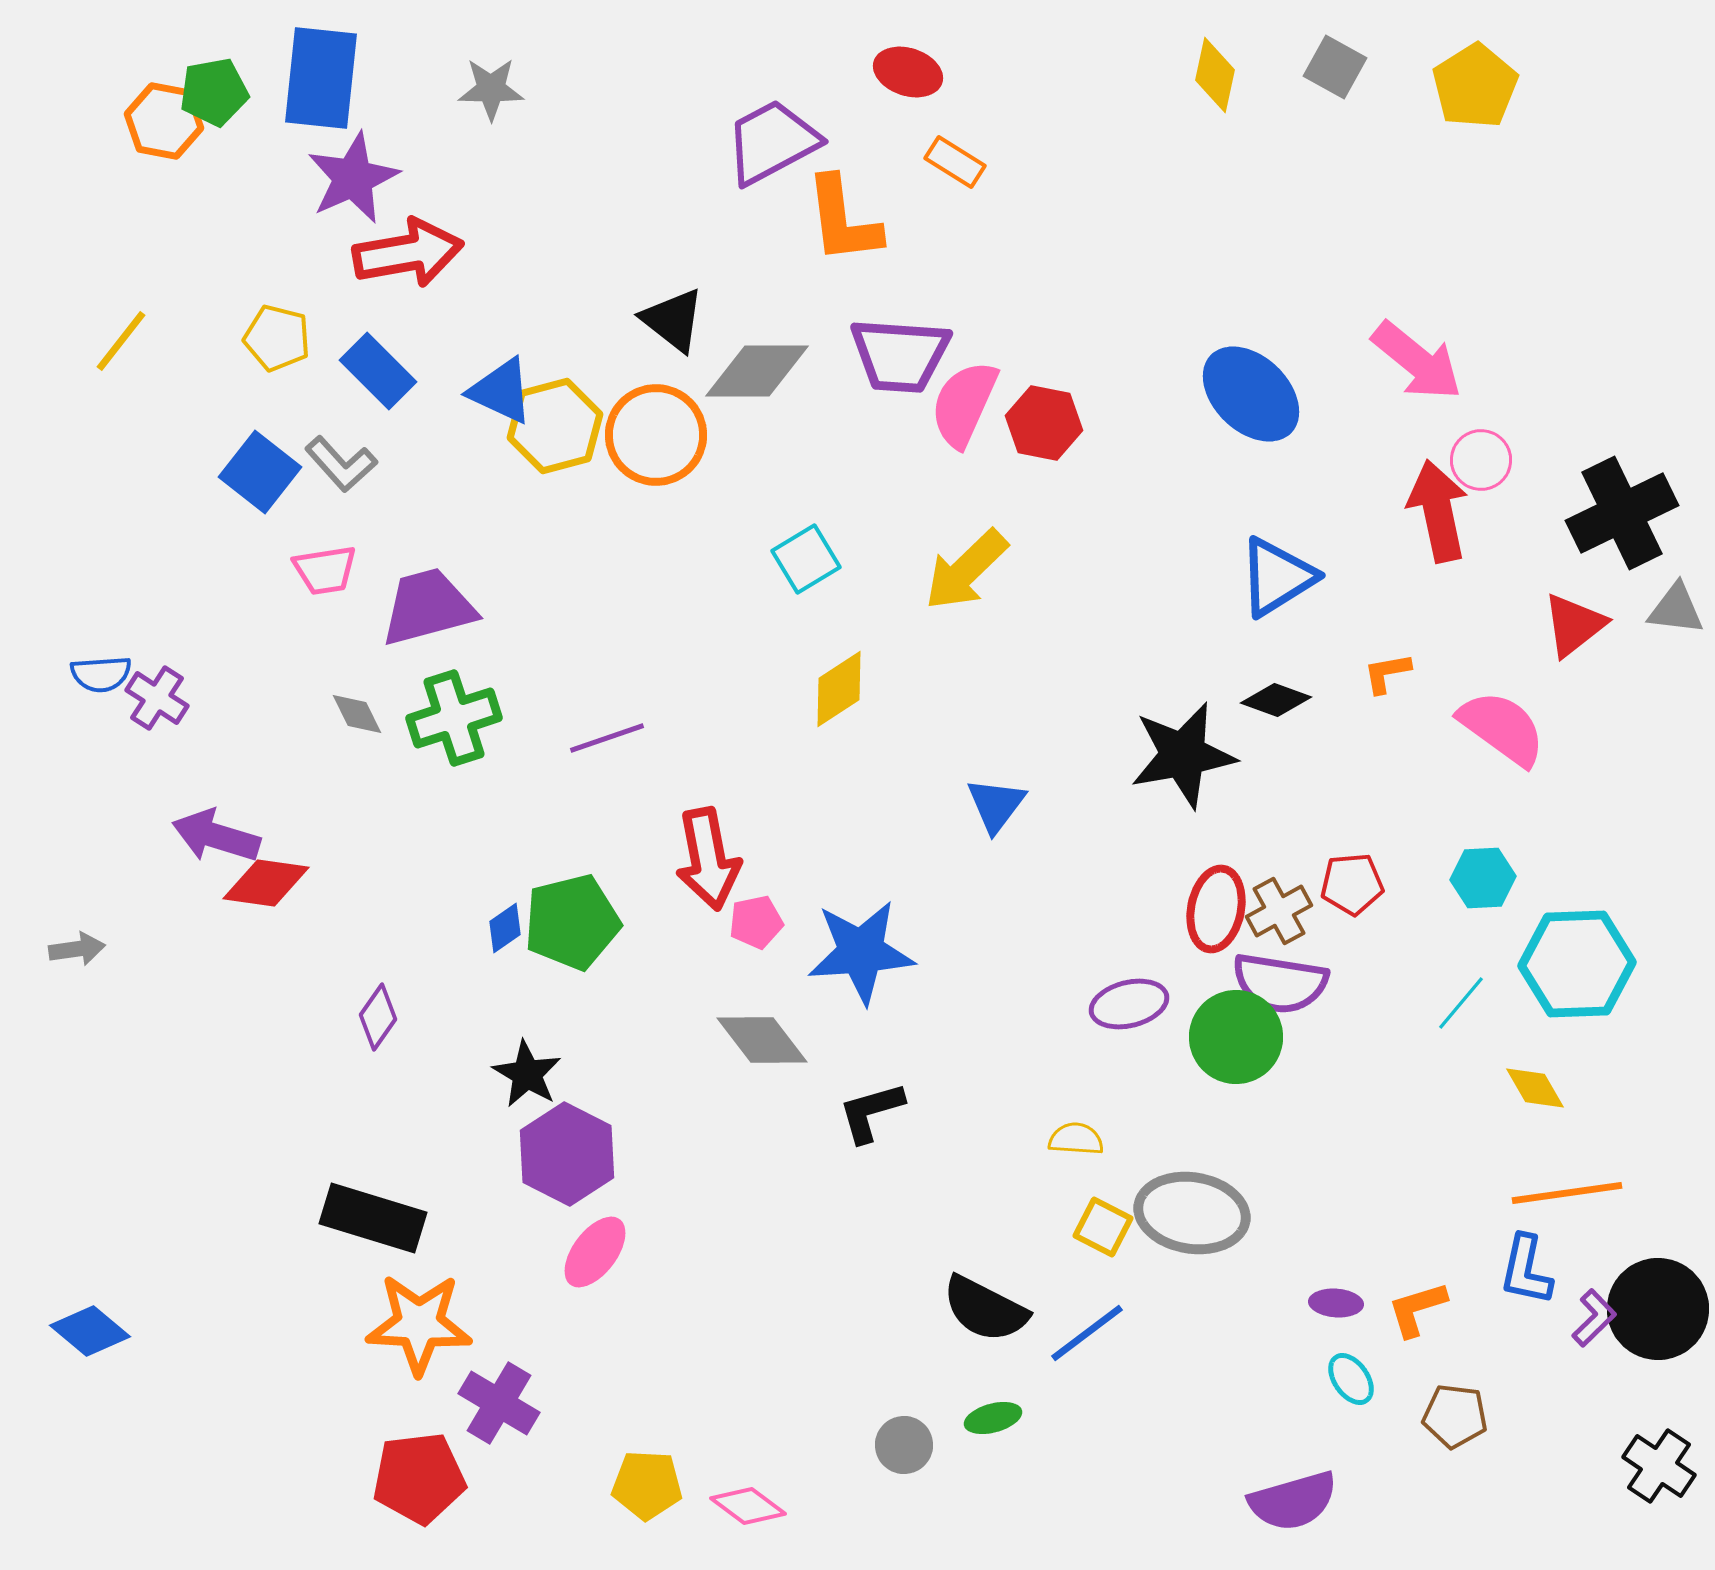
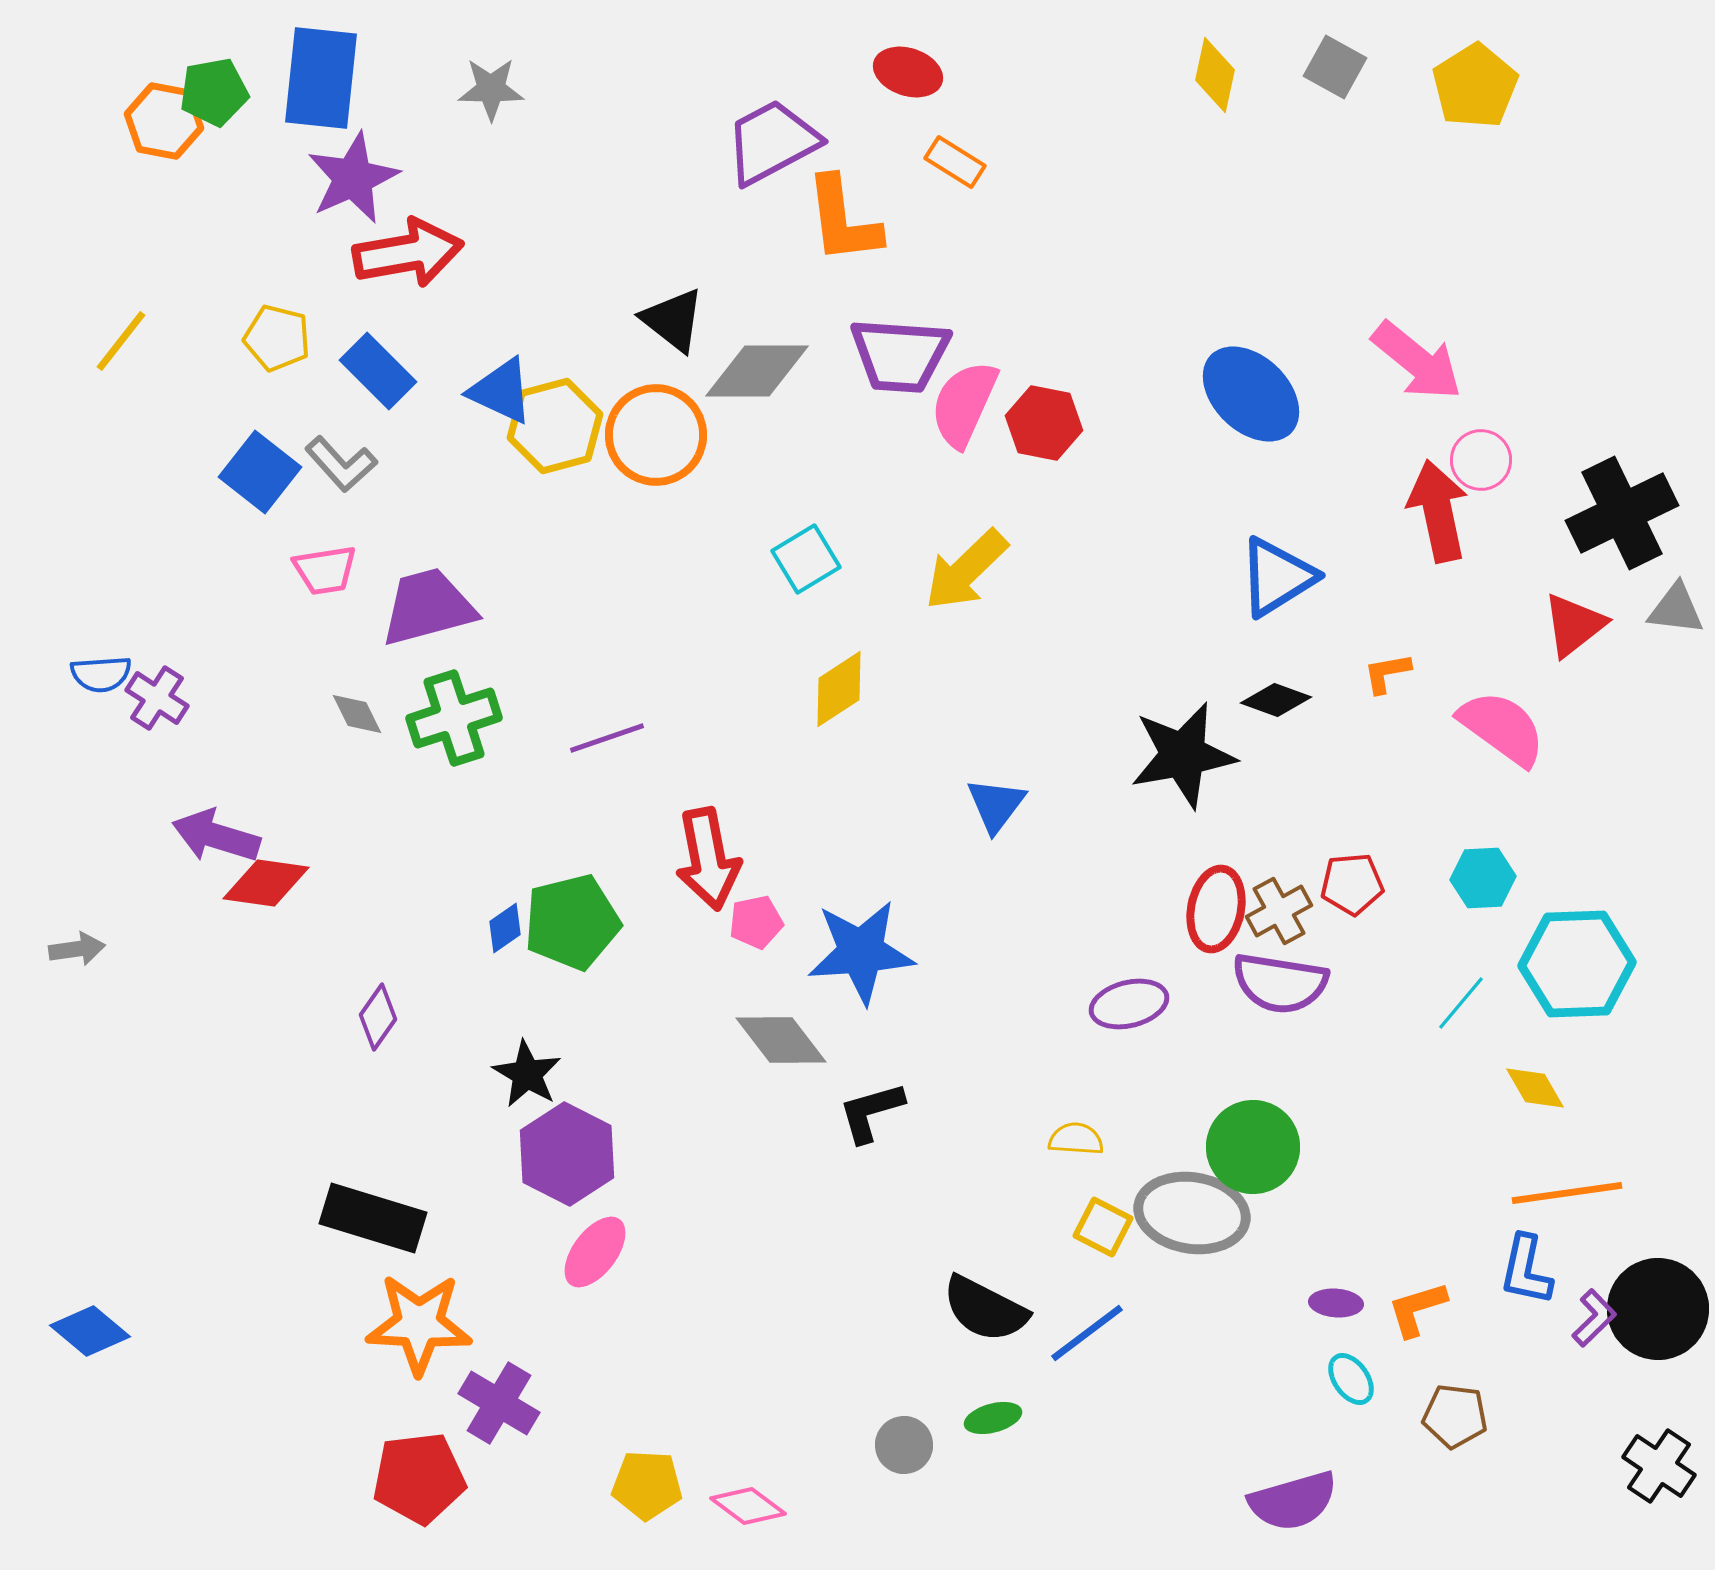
green circle at (1236, 1037): moved 17 px right, 110 px down
gray diamond at (762, 1040): moved 19 px right
